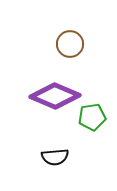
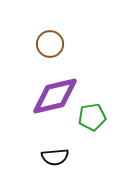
brown circle: moved 20 px left
purple diamond: rotated 36 degrees counterclockwise
